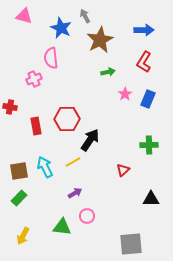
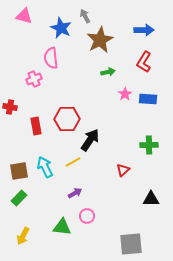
blue rectangle: rotated 72 degrees clockwise
